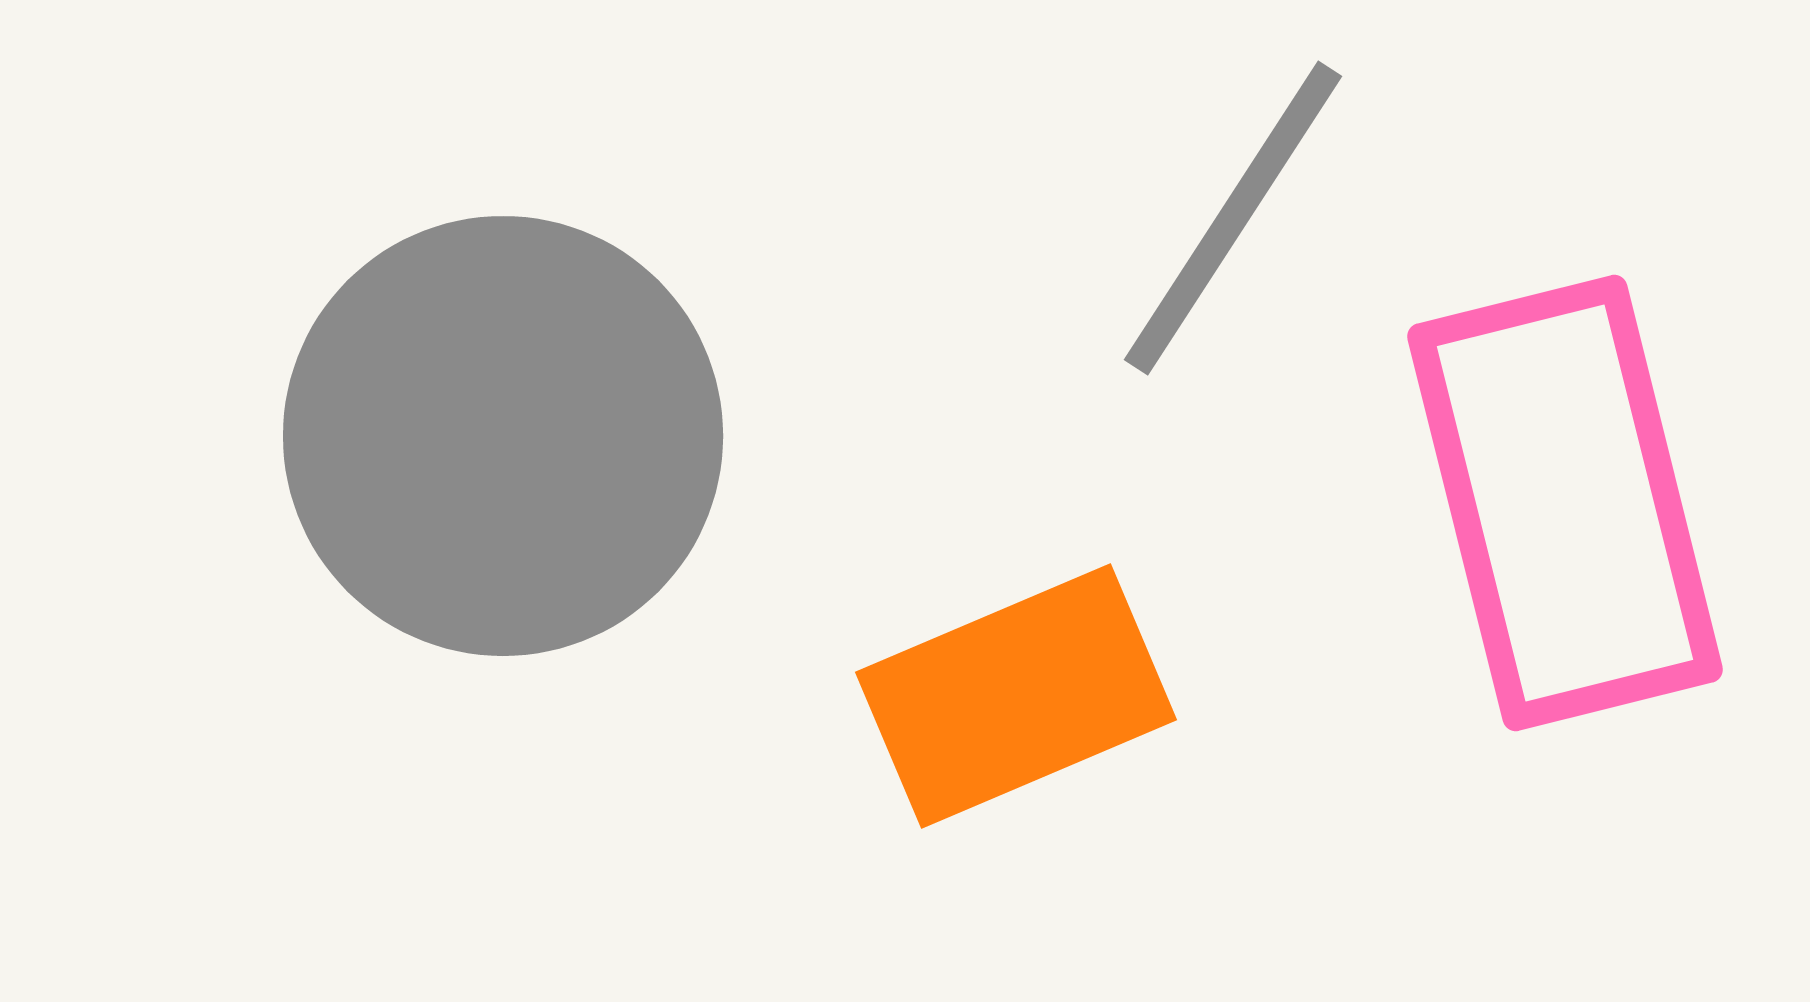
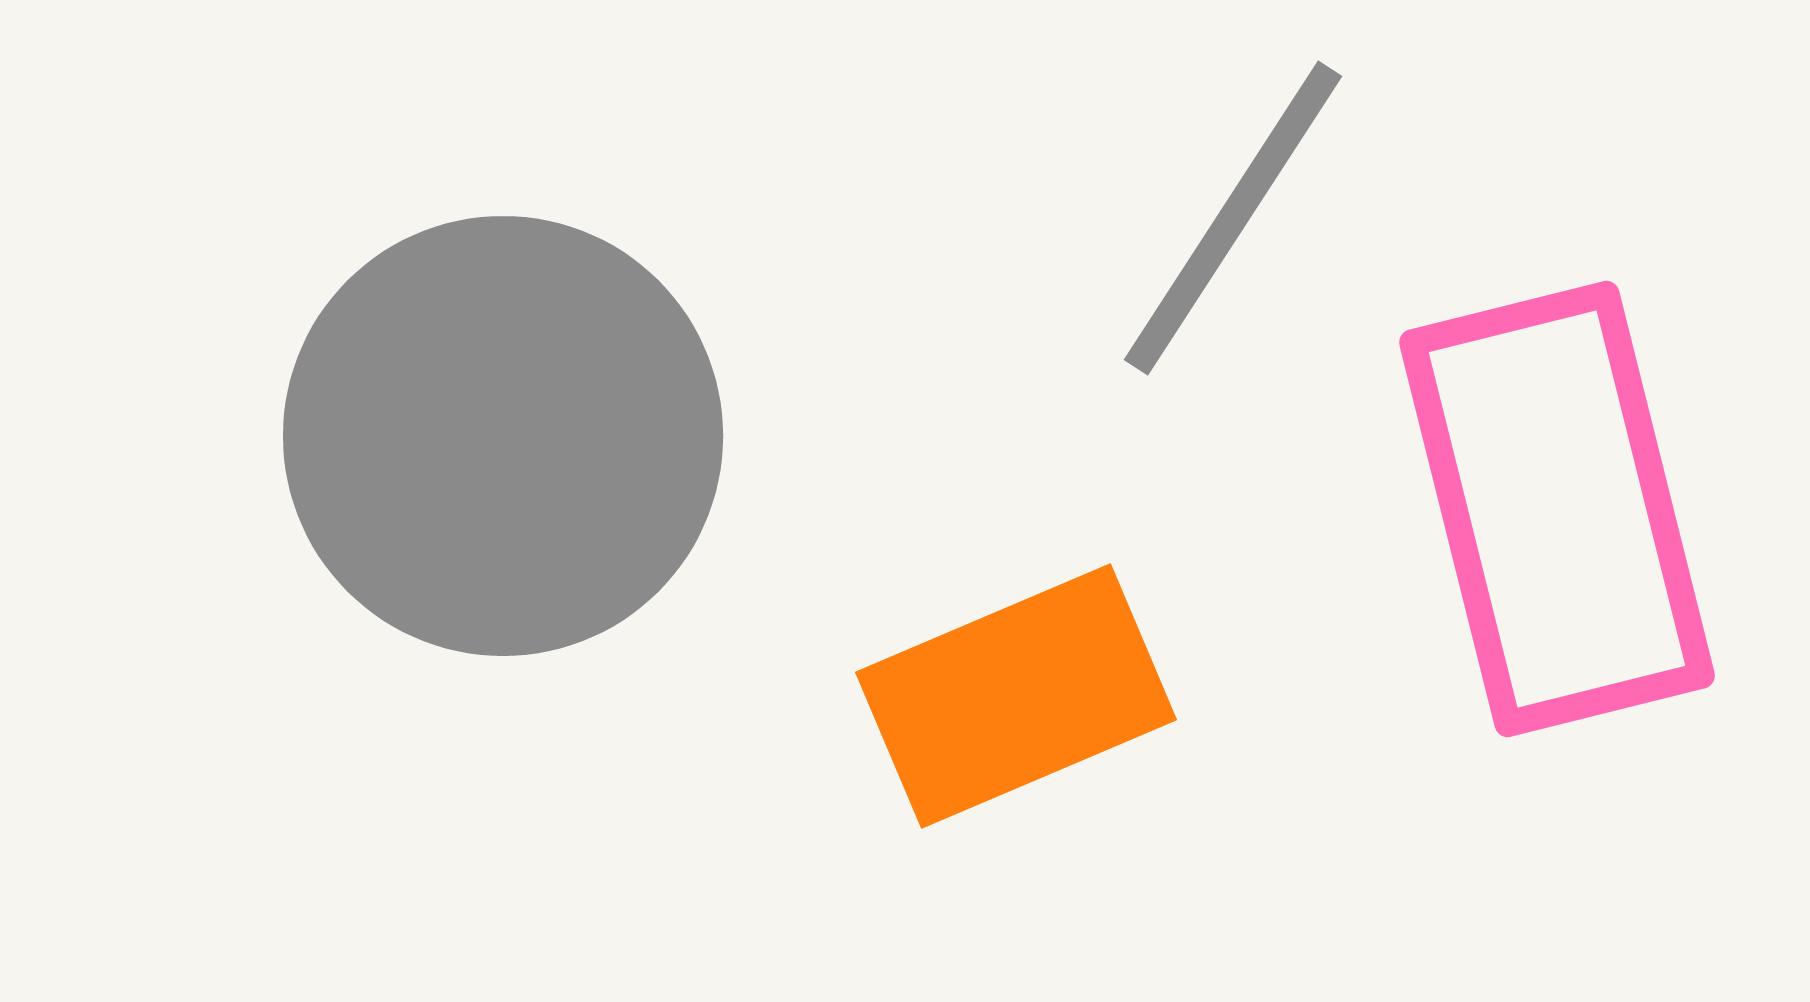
pink rectangle: moved 8 px left, 6 px down
